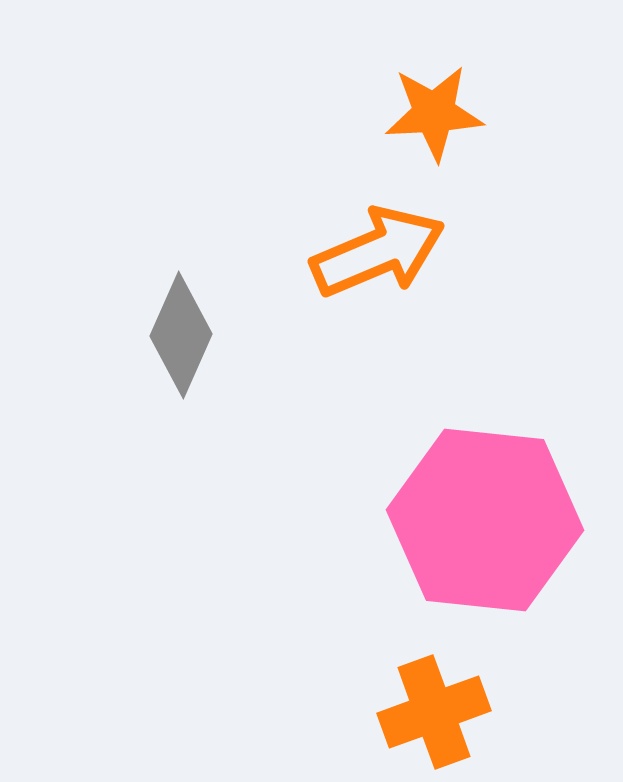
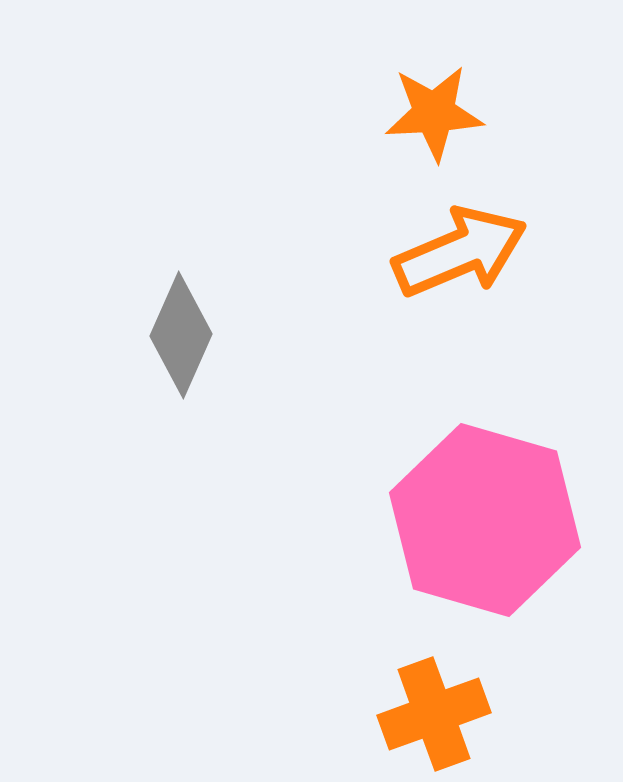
orange arrow: moved 82 px right
pink hexagon: rotated 10 degrees clockwise
orange cross: moved 2 px down
